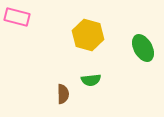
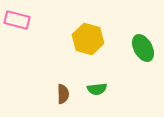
pink rectangle: moved 3 px down
yellow hexagon: moved 4 px down
green semicircle: moved 6 px right, 9 px down
